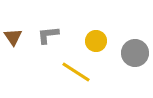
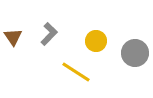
gray L-shape: moved 1 px right, 1 px up; rotated 140 degrees clockwise
